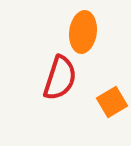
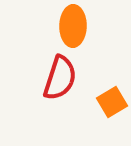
orange ellipse: moved 10 px left, 6 px up; rotated 6 degrees counterclockwise
